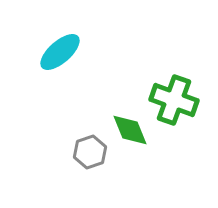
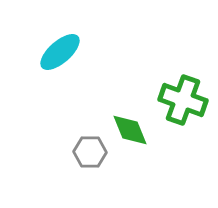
green cross: moved 9 px right
gray hexagon: rotated 20 degrees clockwise
